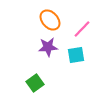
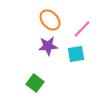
purple star: moved 1 px up
cyan square: moved 1 px up
green square: rotated 18 degrees counterclockwise
